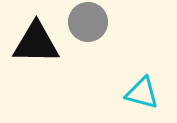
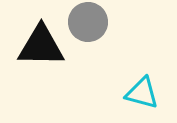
black triangle: moved 5 px right, 3 px down
